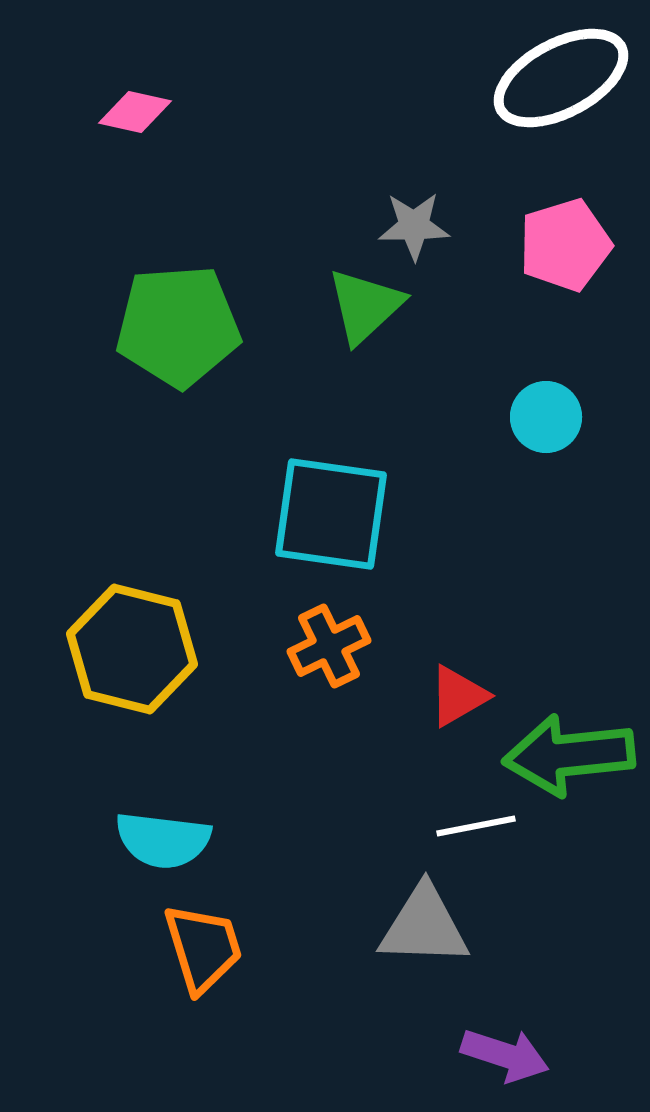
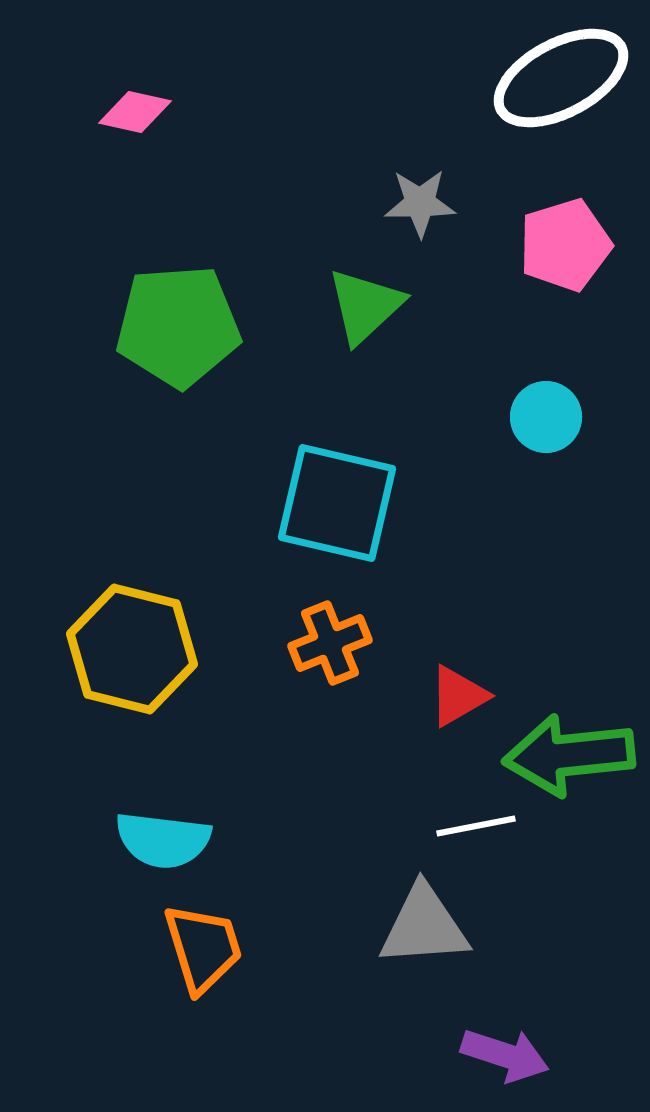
gray star: moved 6 px right, 23 px up
cyan square: moved 6 px right, 11 px up; rotated 5 degrees clockwise
orange cross: moved 1 px right, 3 px up; rotated 4 degrees clockwise
gray triangle: rotated 6 degrees counterclockwise
